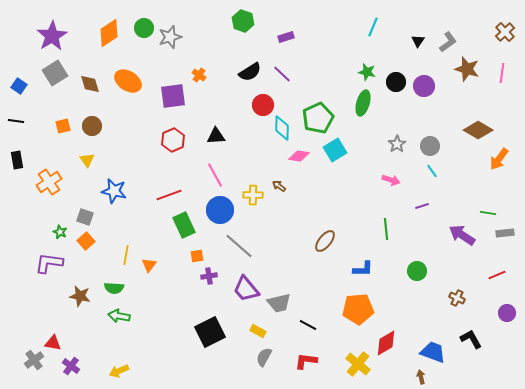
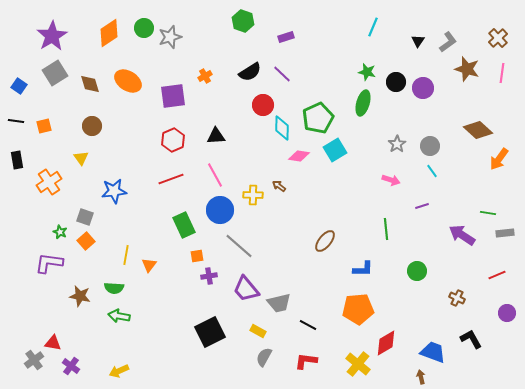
brown cross at (505, 32): moved 7 px left, 6 px down
orange cross at (199, 75): moved 6 px right, 1 px down; rotated 24 degrees clockwise
purple circle at (424, 86): moved 1 px left, 2 px down
orange square at (63, 126): moved 19 px left
brown diamond at (478, 130): rotated 12 degrees clockwise
yellow triangle at (87, 160): moved 6 px left, 2 px up
blue star at (114, 191): rotated 20 degrees counterclockwise
red line at (169, 195): moved 2 px right, 16 px up
